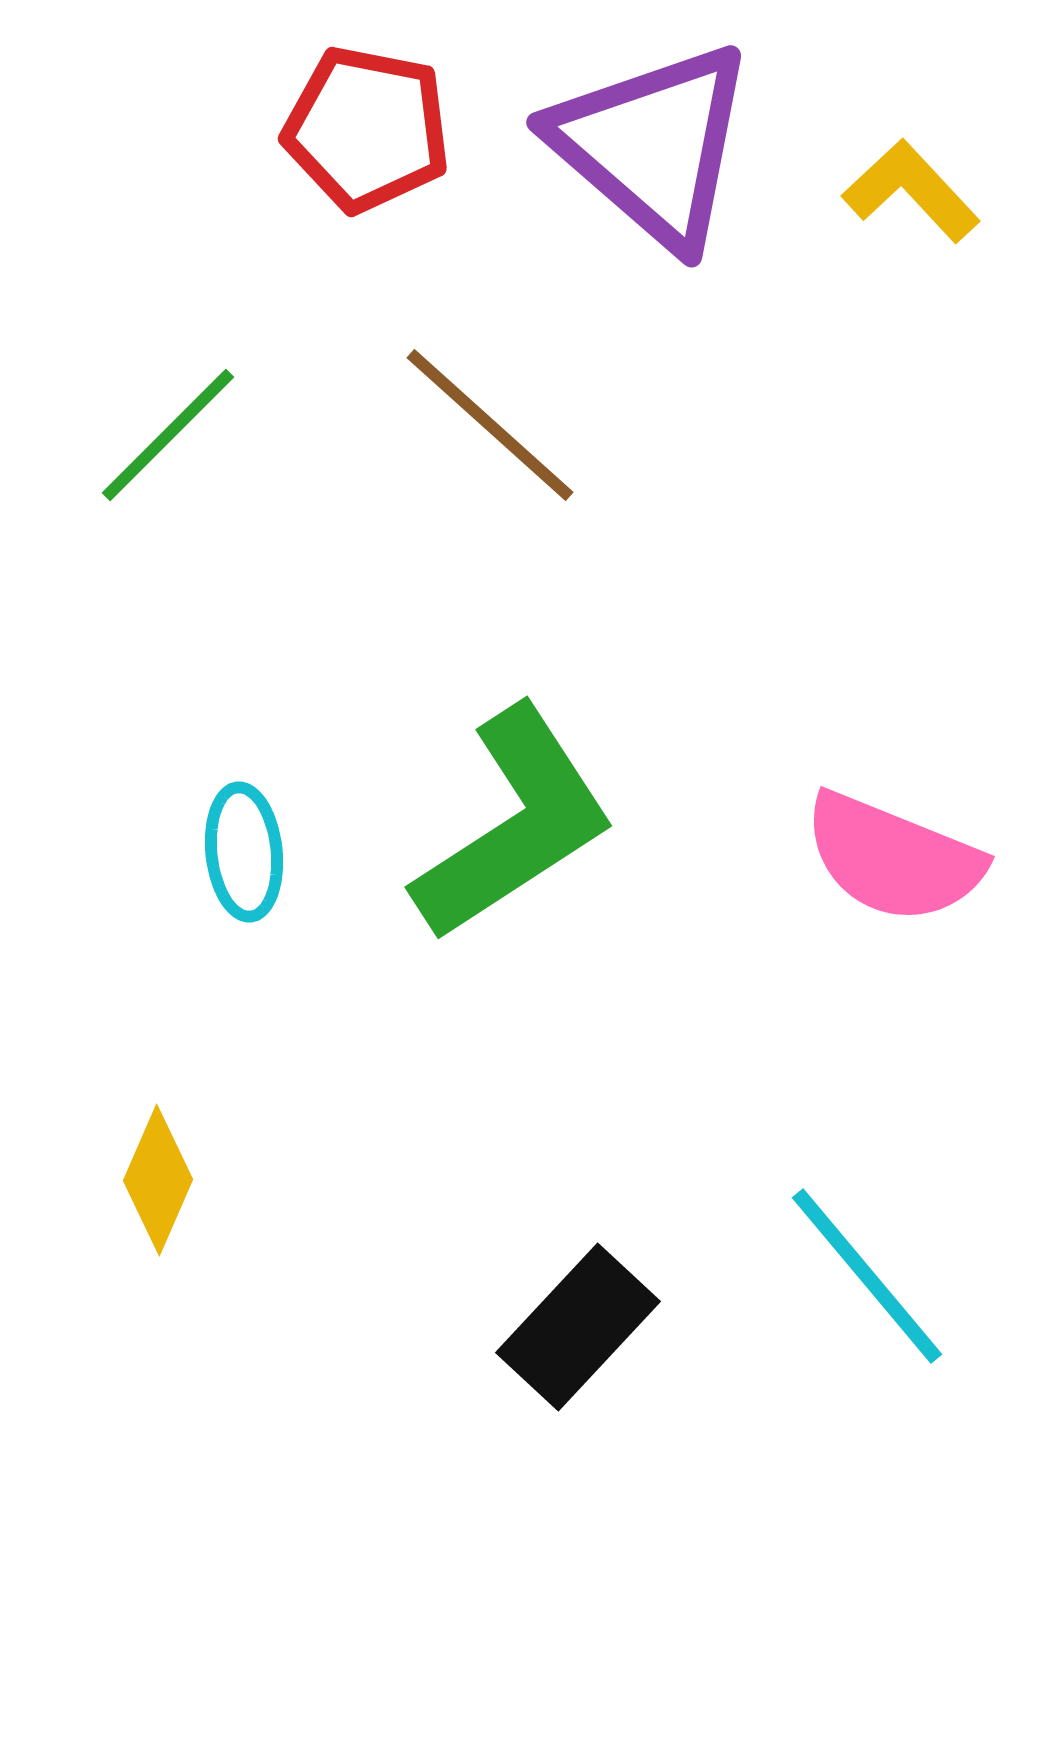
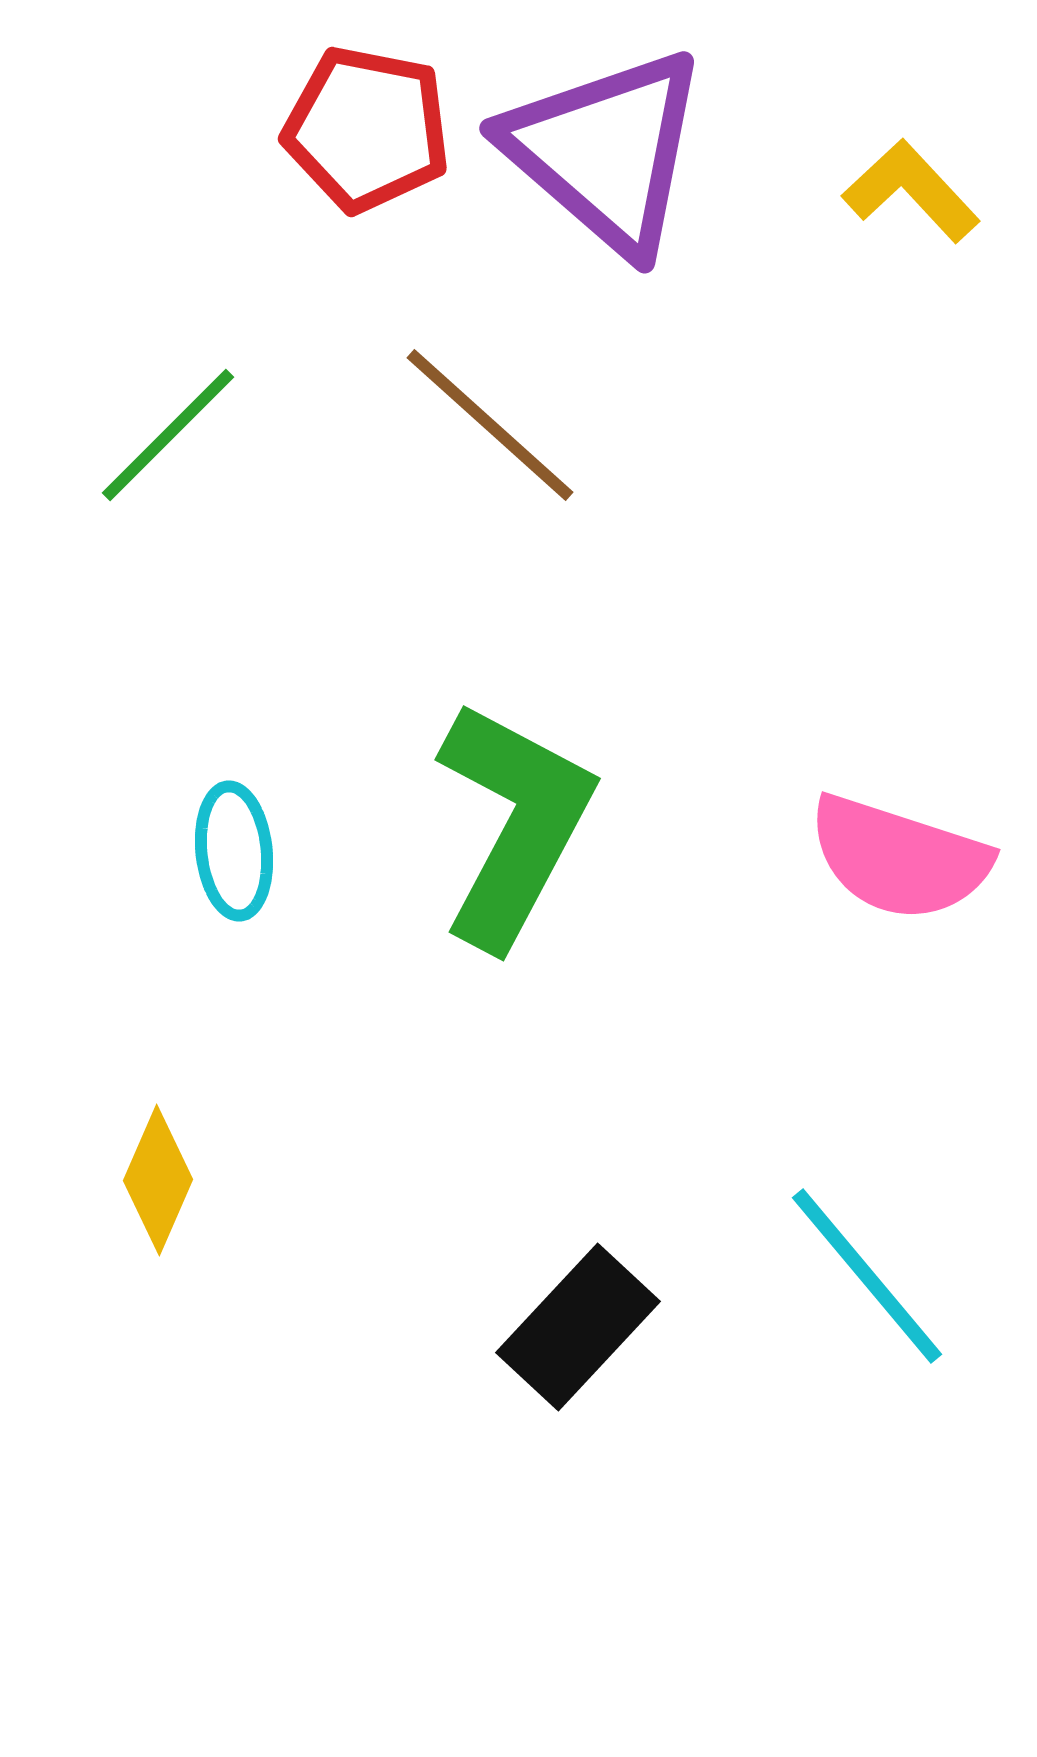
purple triangle: moved 47 px left, 6 px down
green L-shape: rotated 29 degrees counterclockwise
cyan ellipse: moved 10 px left, 1 px up
pink semicircle: moved 6 px right; rotated 4 degrees counterclockwise
